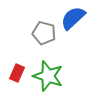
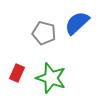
blue semicircle: moved 4 px right, 5 px down
green star: moved 3 px right, 2 px down
